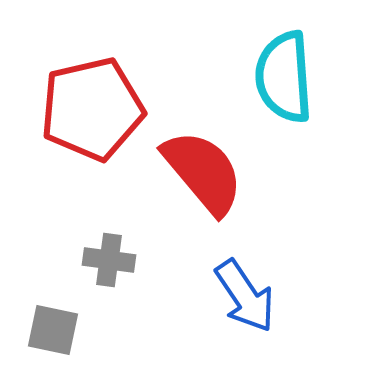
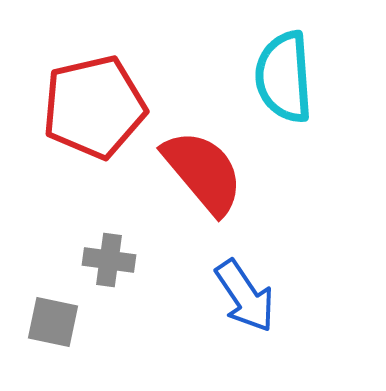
red pentagon: moved 2 px right, 2 px up
gray square: moved 8 px up
